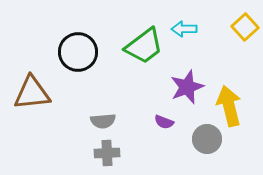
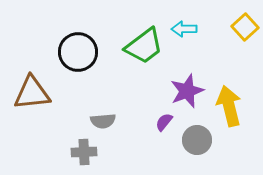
purple star: moved 4 px down
purple semicircle: rotated 108 degrees clockwise
gray circle: moved 10 px left, 1 px down
gray cross: moved 23 px left, 1 px up
